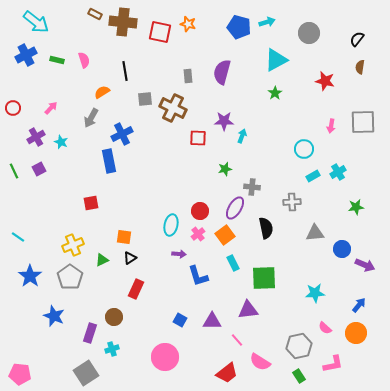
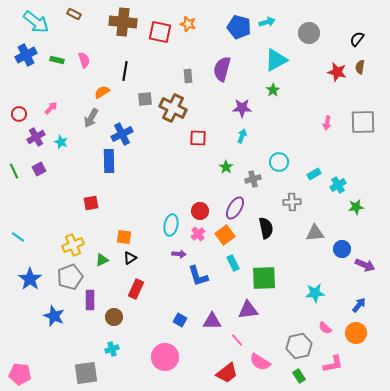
brown rectangle at (95, 14): moved 21 px left
black line at (125, 71): rotated 18 degrees clockwise
purple semicircle at (222, 72): moved 3 px up
red star at (325, 81): moved 12 px right, 9 px up
green star at (275, 93): moved 2 px left, 3 px up
red circle at (13, 108): moved 6 px right, 6 px down
purple star at (224, 121): moved 18 px right, 13 px up
pink arrow at (331, 126): moved 4 px left, 3 px up
cyan circle at (304, 149): moved 25 px left, 13 px down
blue rectangle at (109, 161): rotated 10 degrees clockwise
green star at (225, 169): moved 1 px right, 2 px up; rotated 24 degrees counterclockwise
cyan cross at (338, 172): moved 13 px down
cyan rectangle at (313, 176): moved 1 px right, 2 px up
gray cross at (252, 187): moved 1 px right, 8 px up; rotated 21 degrees counterclockwise
blue star at (30, 276): moved 3 px down
gray pentagon at (70, 277): rotated 15 degrees clockwise
purple rectangle at (90, 333): moved 33 px up; rotated 18 degrees counterclockwise
gray square at (86, 373): rotated 25 degrees clockwise
